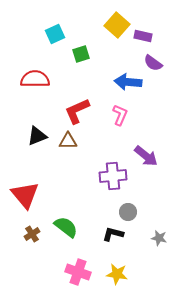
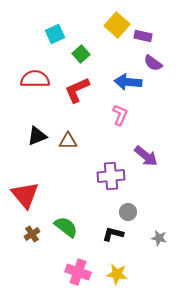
green square: rotated 24 degrees counterclockwise
red L-shape: moved 21 px up
purple cross: moved 2 px left
